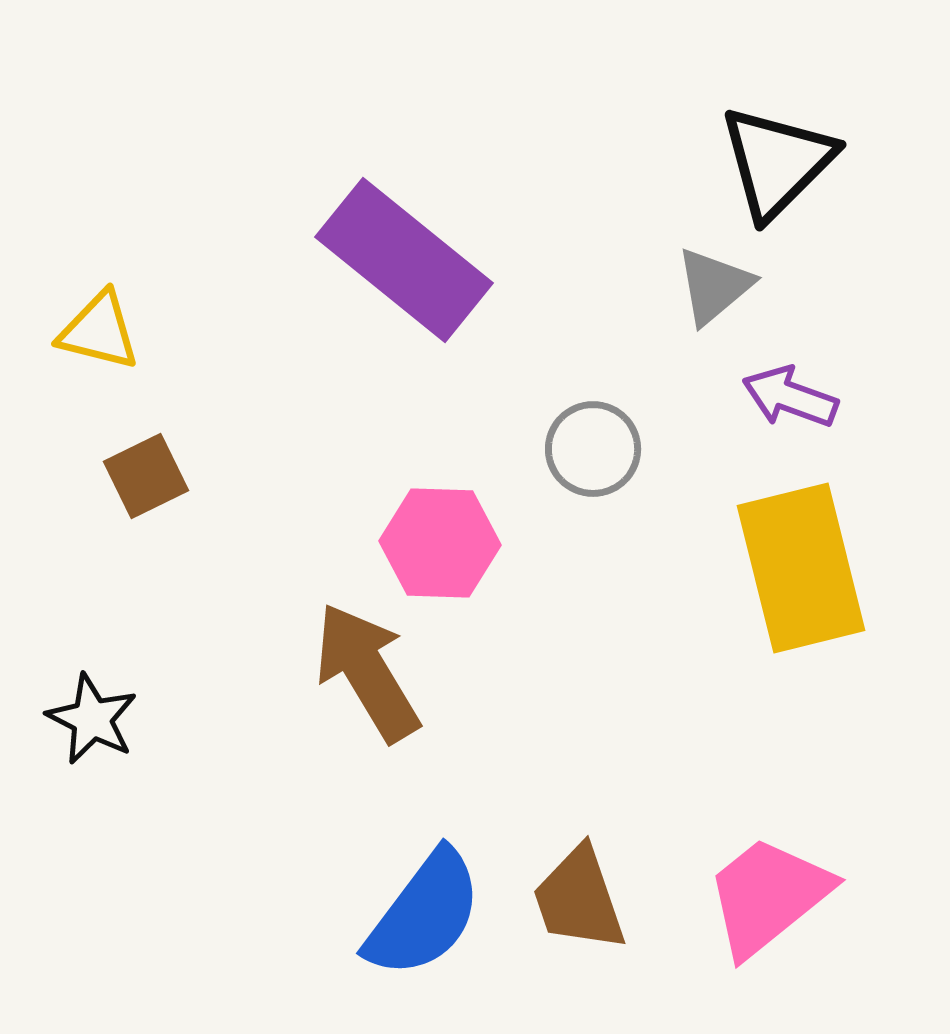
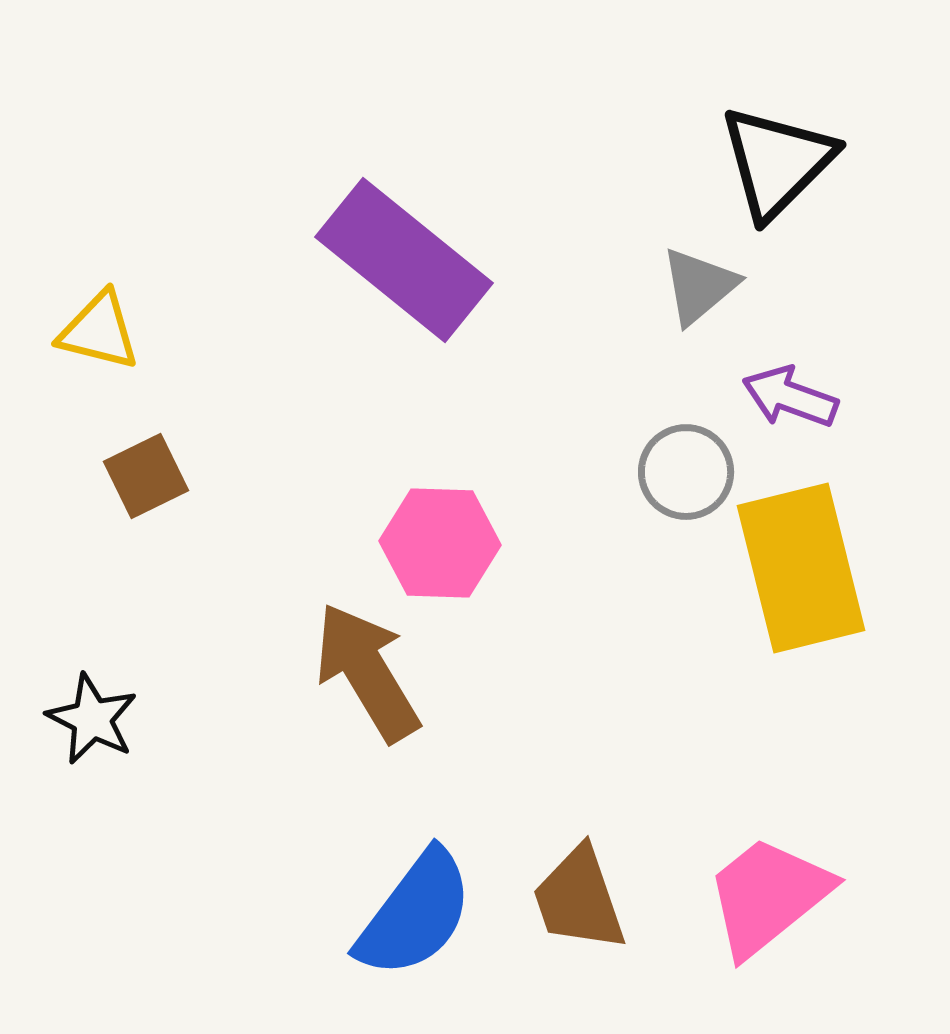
gray triangle: moved 15 px left
gray circle: moved 93 px right, 23 px down
blue semicircle: moved 9 px left
